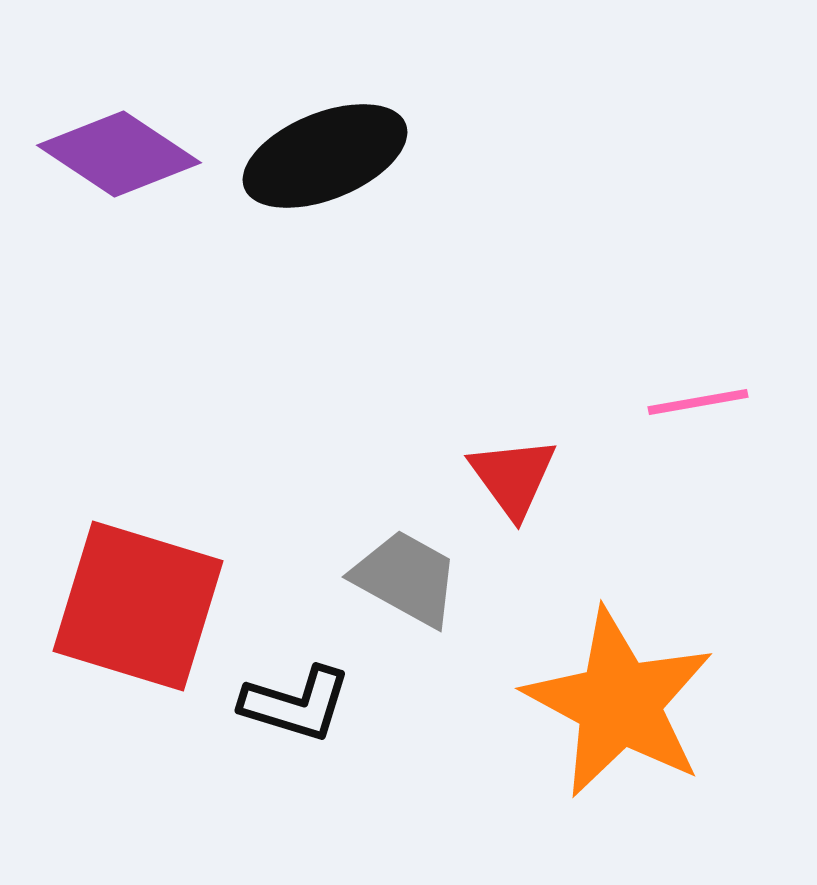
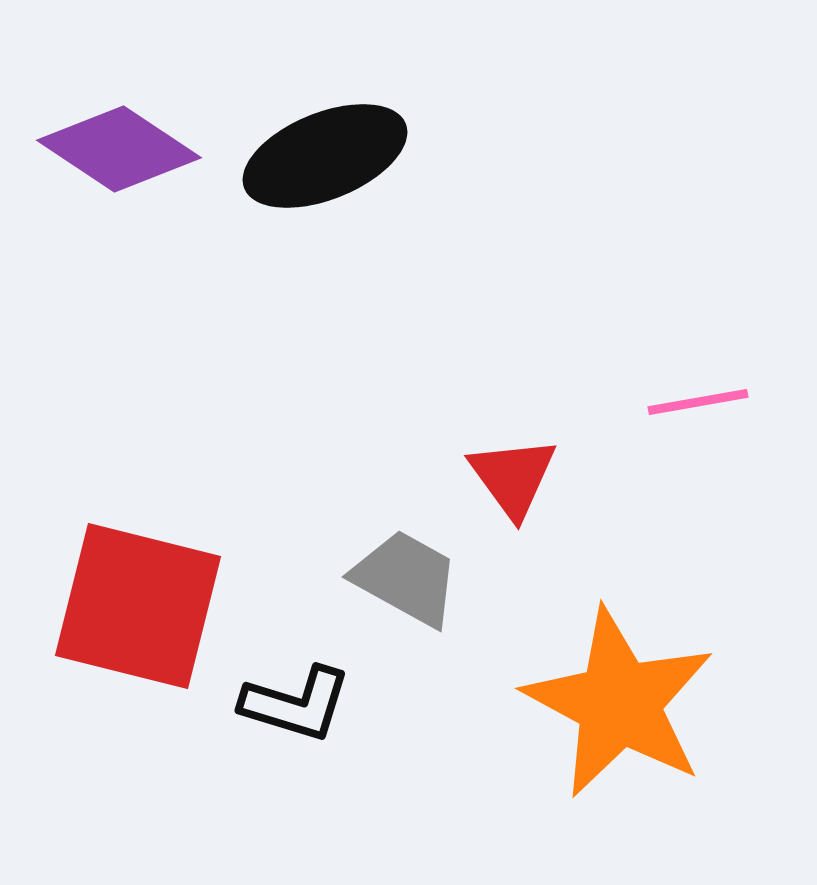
purple diamond: moved 5 px up
red square: rotated 3 degrees counterclockwise
